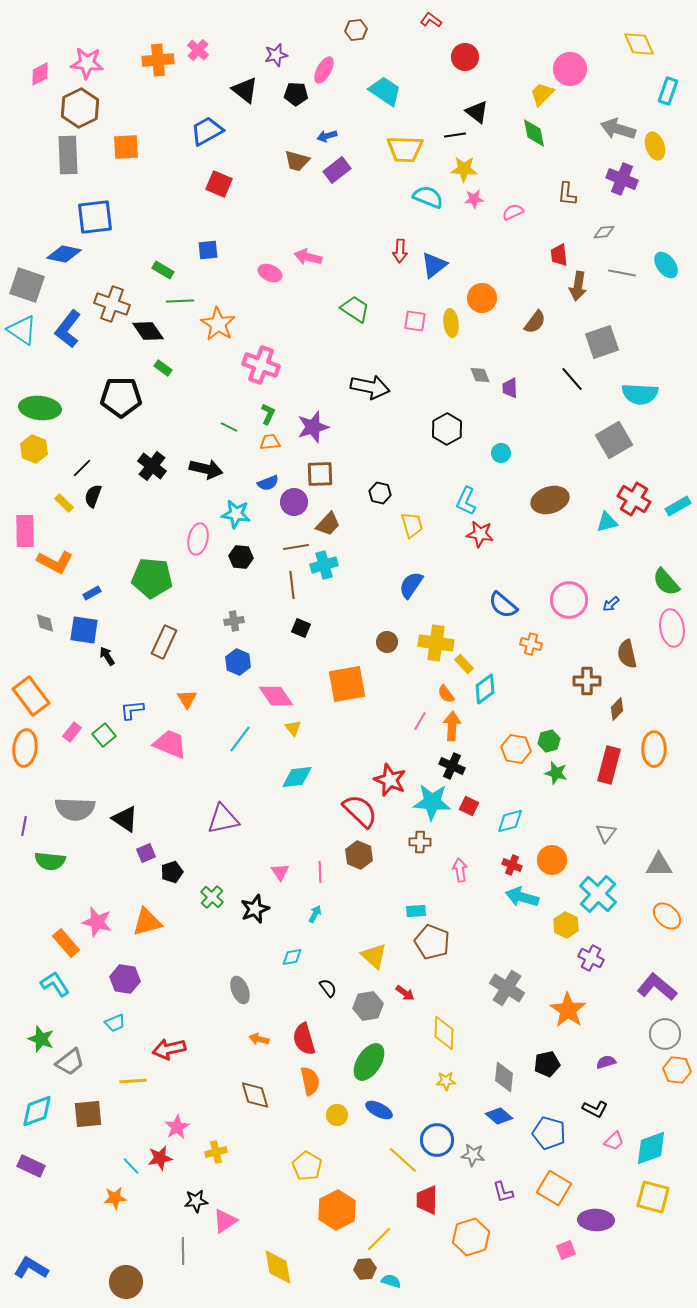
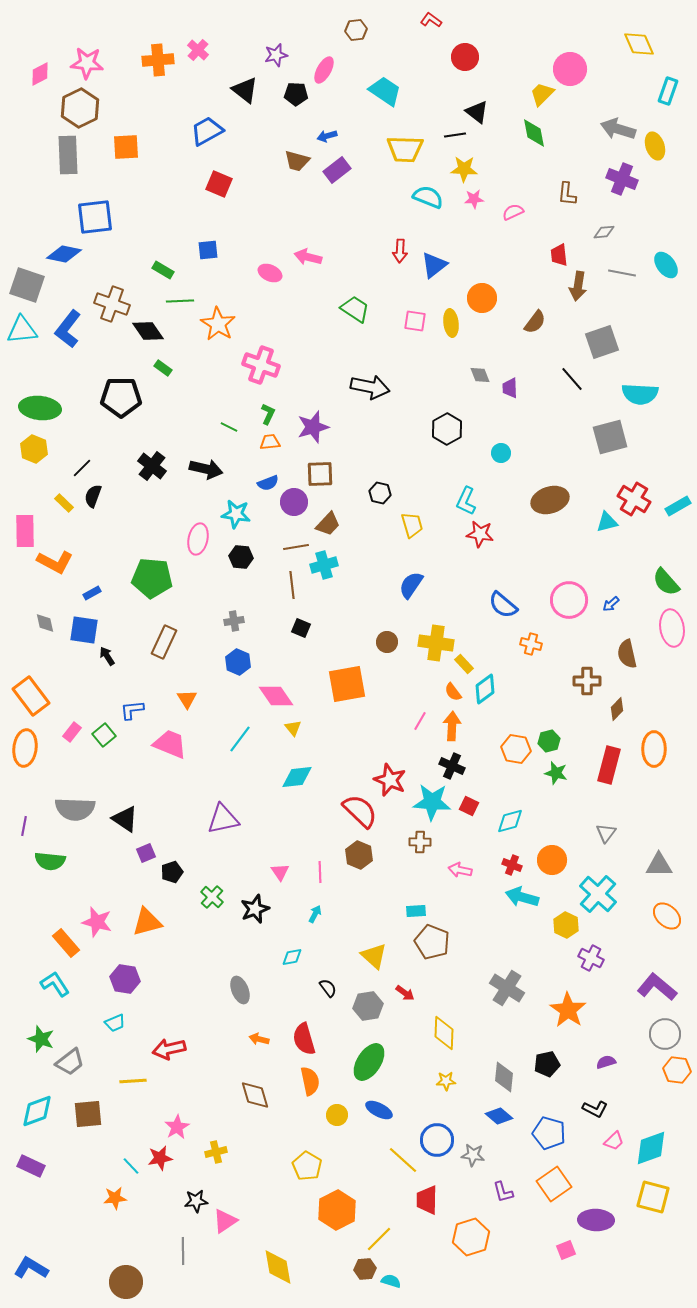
cyan triangle at (22, 330): rotated 40 degrees counterclockwise
gray square at (614, 440): moved 4 px left, 3 px up; rotated 15 degrees clockwise
orange semicircle at (446, 694): moved 7 px right, 2 px up
pink arrow at (460, 870): rotated 70 degrees counterclockwise
orange square at (554, 1188): moved 4 px up; rotated 24 degrees clockwise
